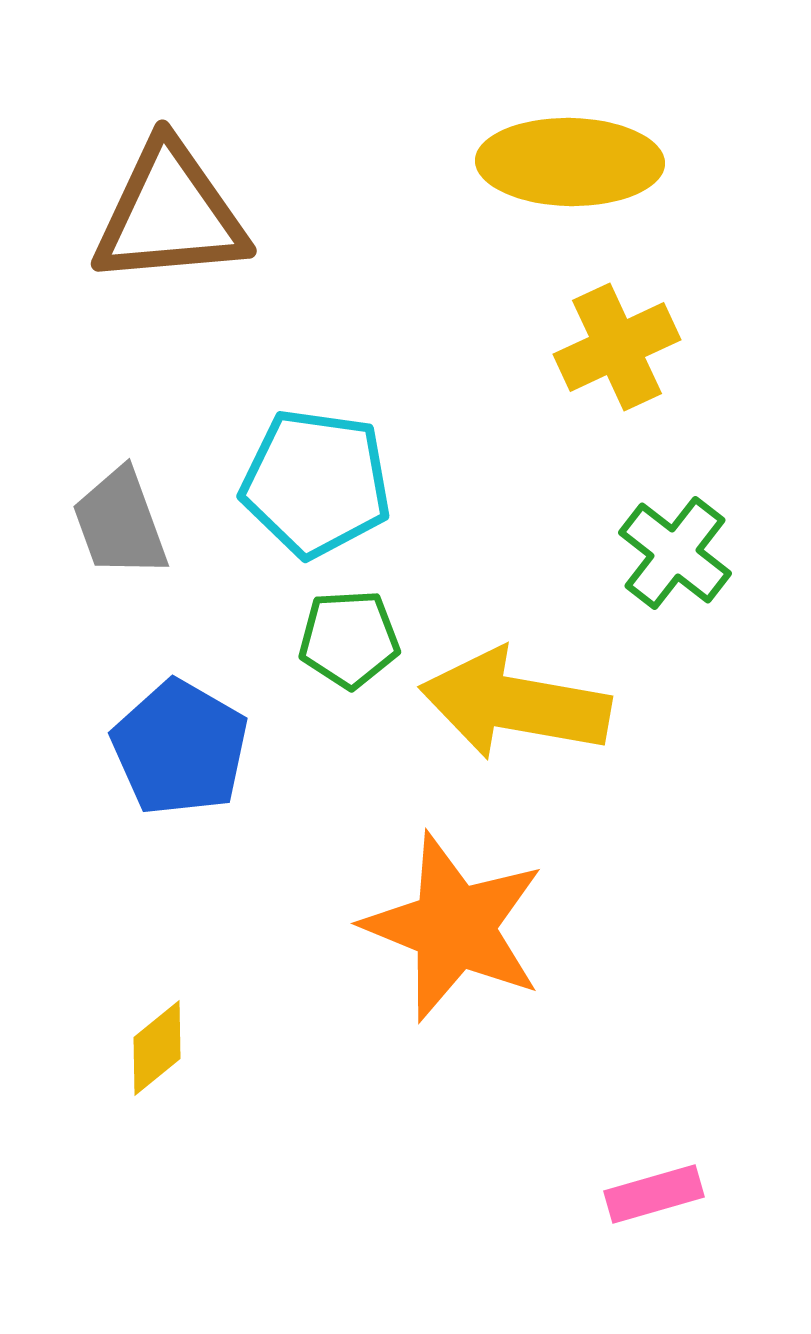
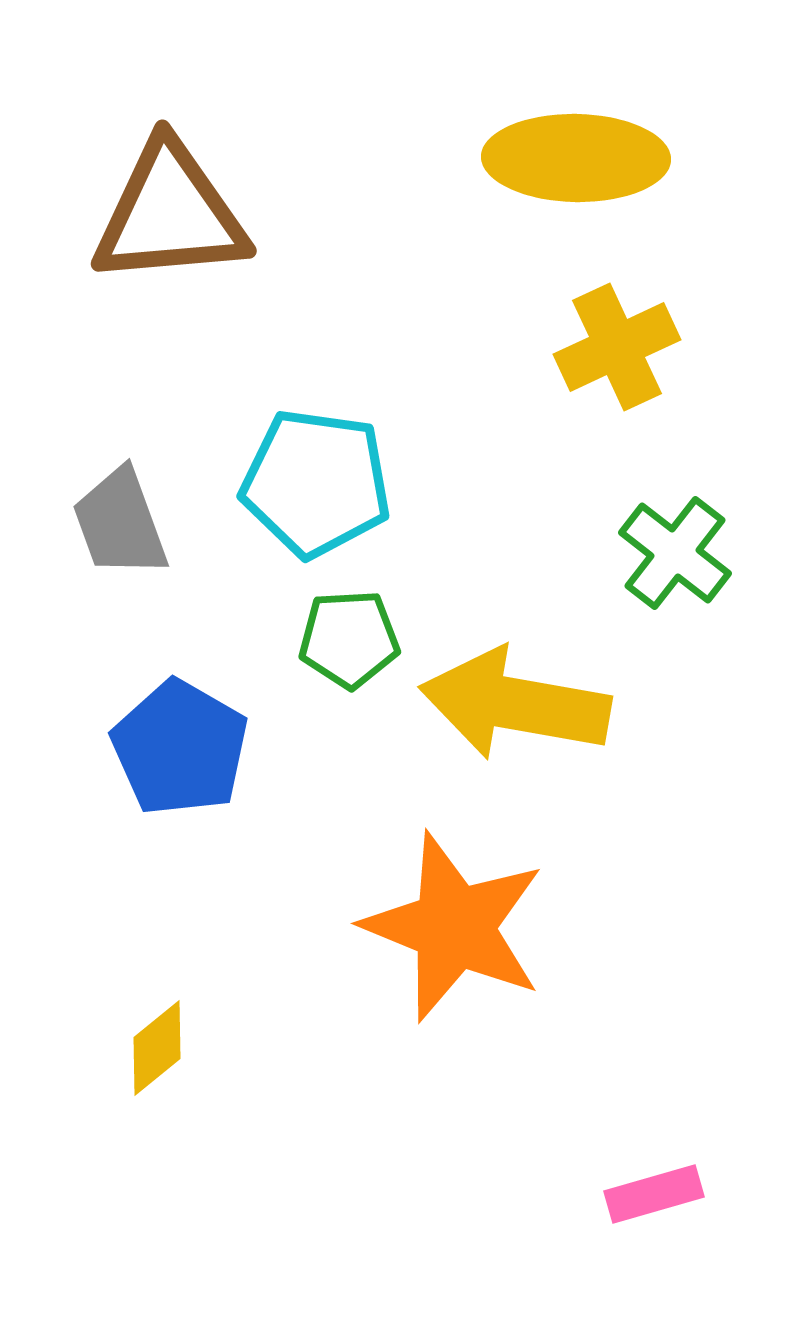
yellow ellipse: moved 6 px right, 4 px up
